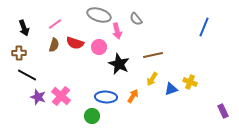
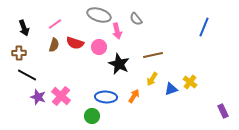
yellow cross: rotated 16 degrees clockwise
orange arrow: moved 1 px right
